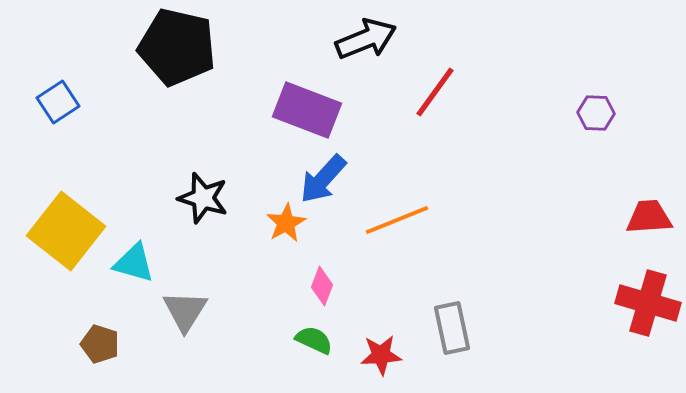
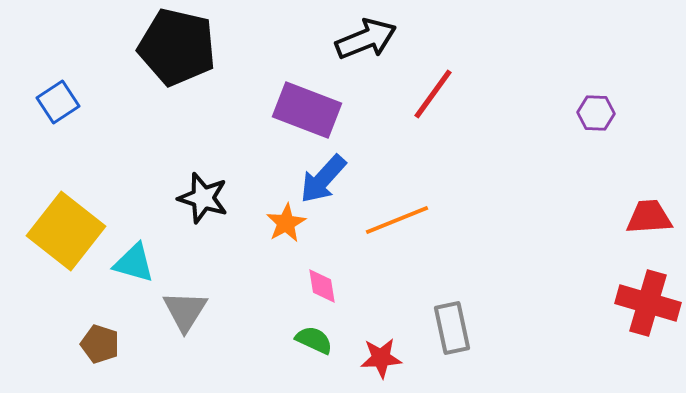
red line: moved 2 px left, 2 px down
pink diamond: rotated 30 degrees counterclockwise
red star: moved 3 px down
